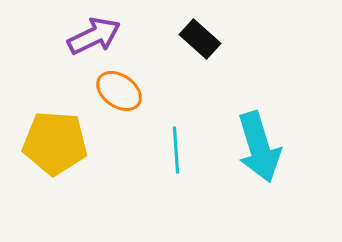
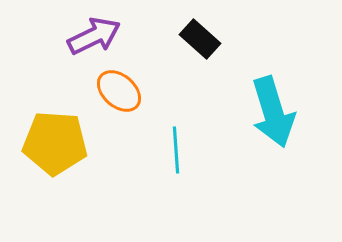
orange ellipse: rotated 6 degrees clockwise
cyan arrow: moved 14 px right, 35 px up
